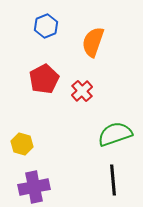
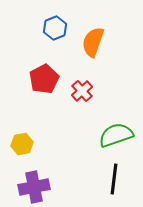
blue hexagon: moved 9 px right, 2 px down
green semicircle: moved 1 px right, 1 px down
yellow hexagon: rotated 25 degrees counterclockwise
black line: moved 1 px right, 1 px up; rotated 12 degrees clockwise
